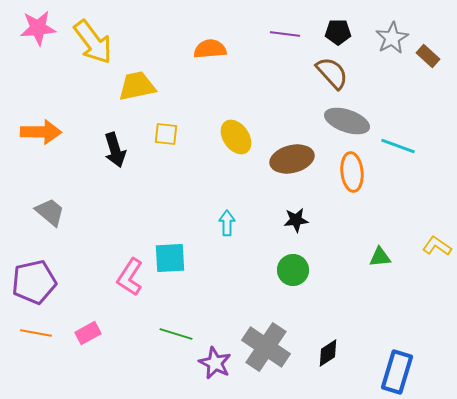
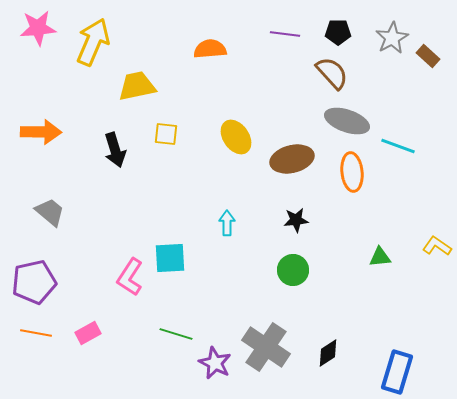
yellow arrow: rotated 120 degrees counterclockwise
